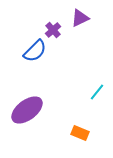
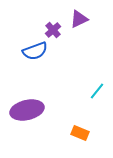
purple triangle: moved 1 px left, 1 px down
blue semicircle: rotated 25 degrees clockwise
cyan line: moved 1 px up
purple ellipse: rotated 24 degrees clockwise
